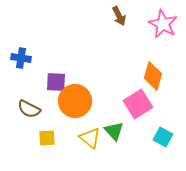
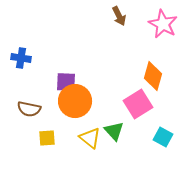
purple square: moved 10 px right
brown semicircle: rotated 15 degrees counterclockwise
